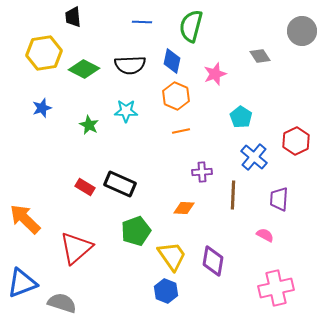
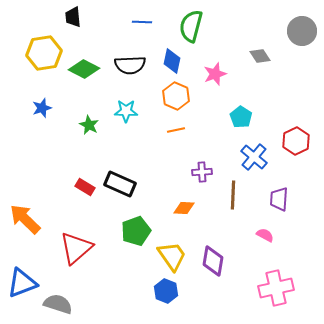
orange line: moved 5 px left, 1 px up
gray semicircle: moved 4 px left, 1 px down
